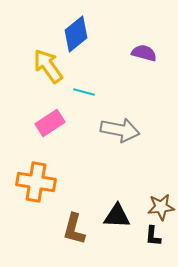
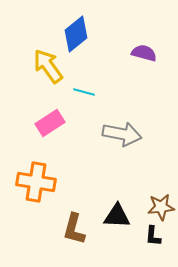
gray arrow: moved 2 px right, 4 px down
